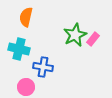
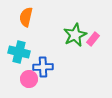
cyan cross: moved 3 px down
blue cross: rotated 12 degrees counterclockwise
pink circle: moved 3 px right, 8 px up
